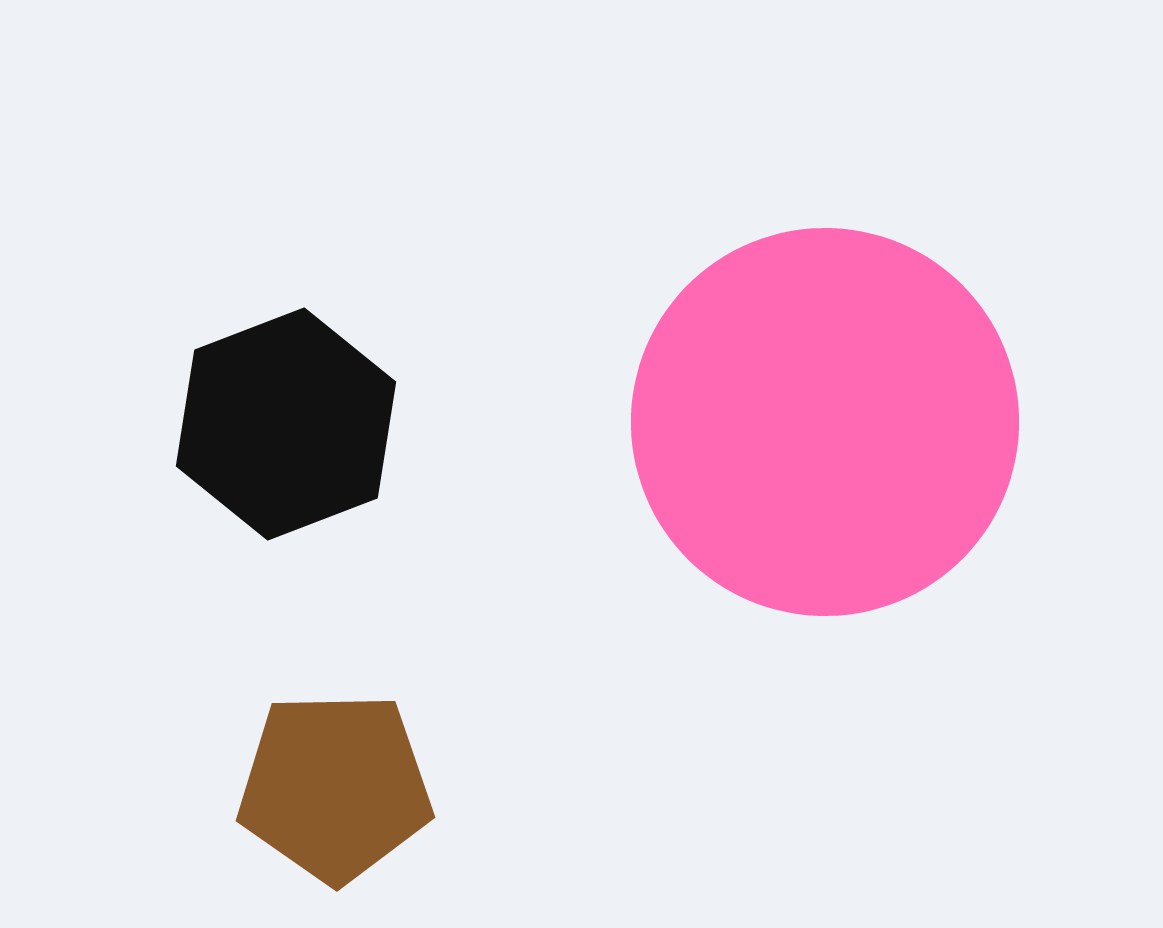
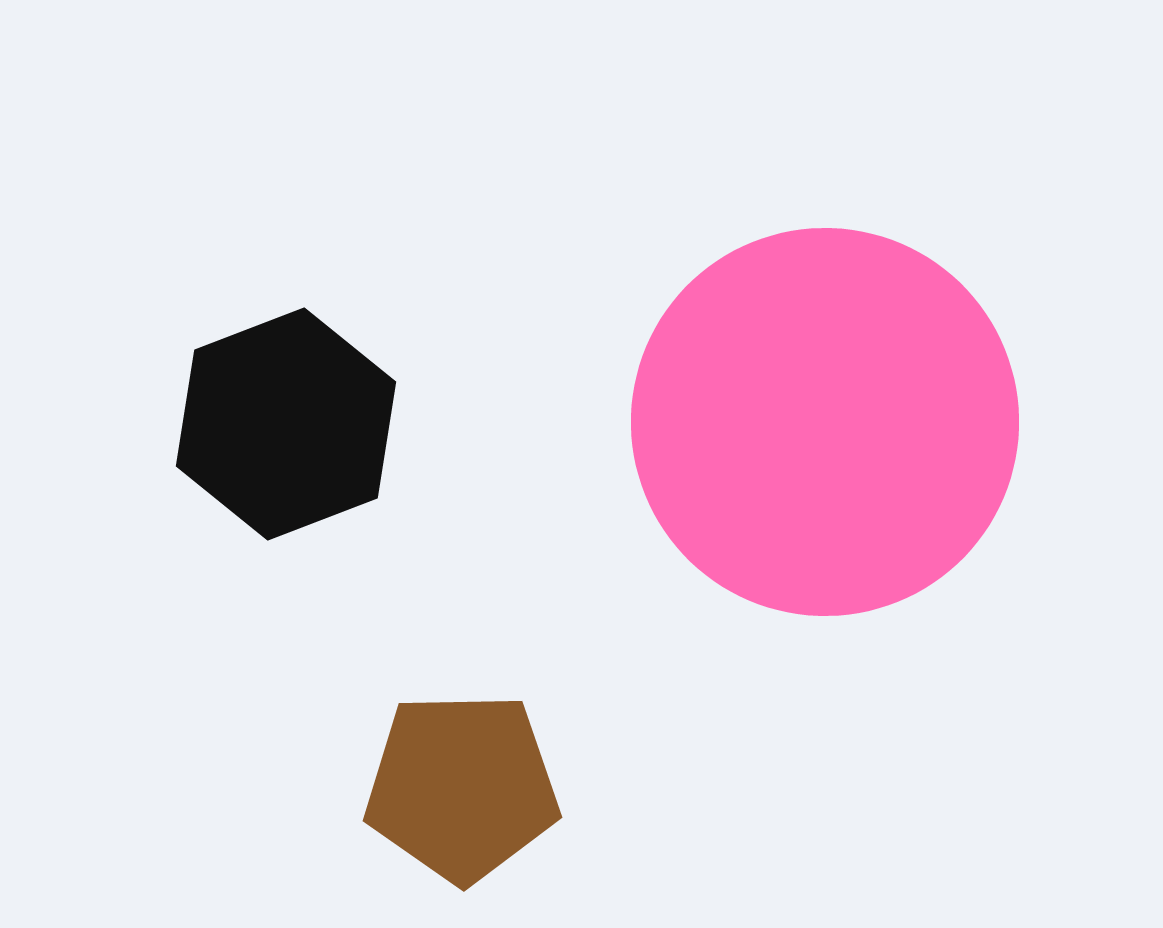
brown pentagon: moved 127 px right
